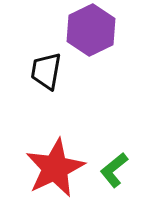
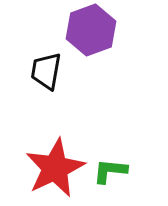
purple hexagon: rotated 6 degrees clockwise
green L-shape: moved 4 px left, 1 px down; rotated 45 degrees clockwise
